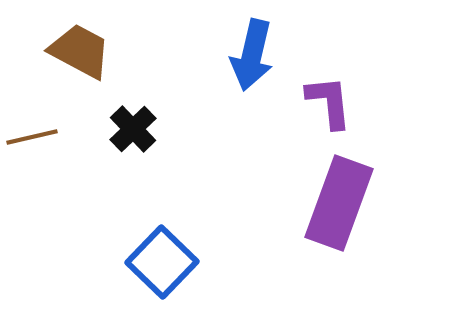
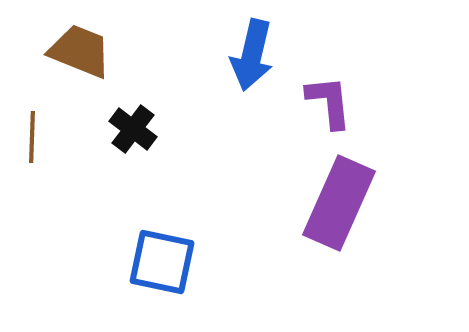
brown trapezoid: rotated 6 degrees counterclockwise
black cross: rotated 9 degrees counterclockwise
brown line: rotated 75 degrees counterclockwise
purple rectangle: rotated 4 degrees clockwise
blue square: rotated 32 degrees counterclockwise
